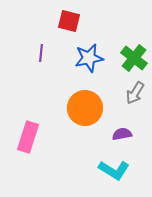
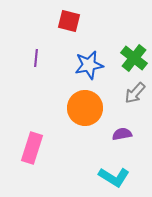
purple line: moved 5 px left, 5 px down
blue star: moved 7 px down
gray arrow: rotated 10 degrees clockwise
pink rectangle: moved 4 px right, 11 px down
cyan L-shape: moved 7 px down
